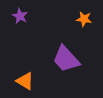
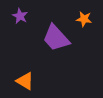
purple trapezoid: moved 10 px left, 21 px up
